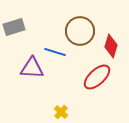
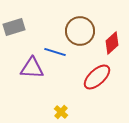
red diamond: moved 1 px right, 3 px up; rotated 30 degrees clockwise
